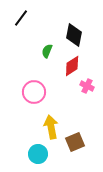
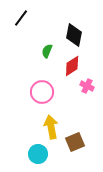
pink circle: moved 8 px right
